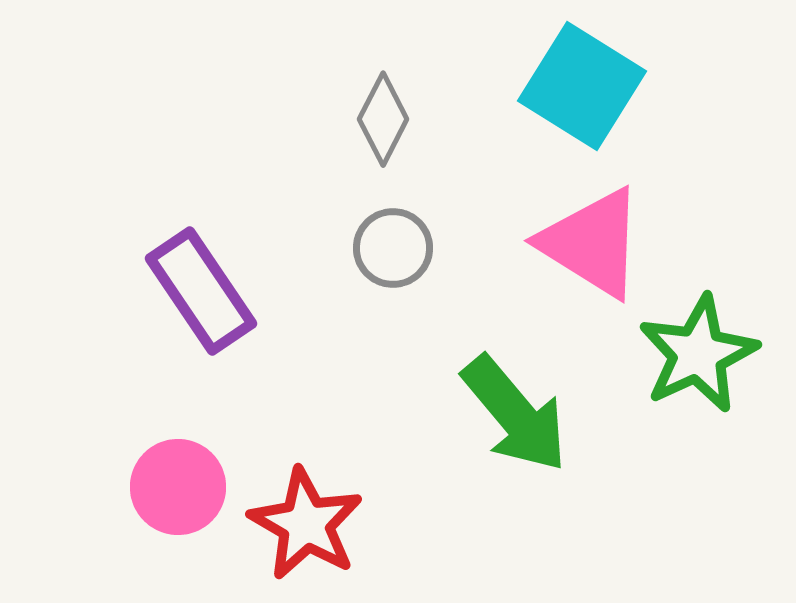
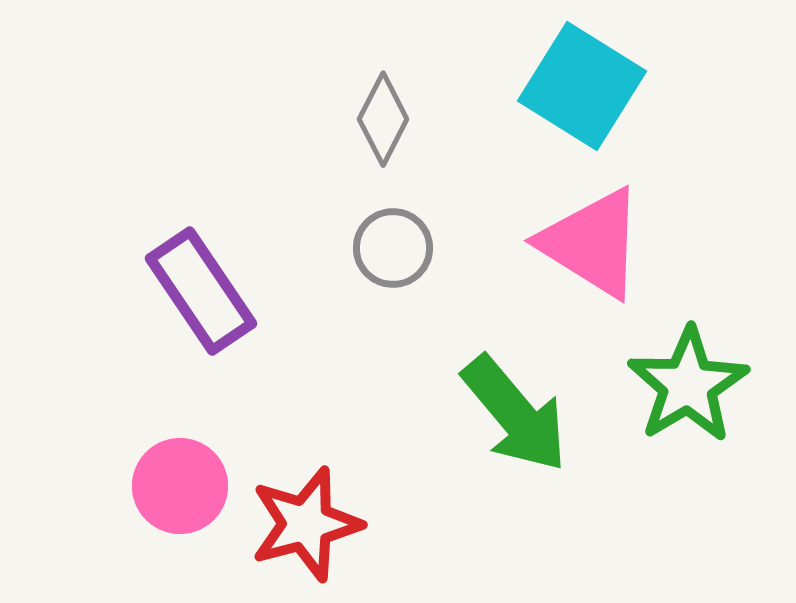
green star: moved 10 px left, 31 px down; rotated 6 degrees counterclockwise
pink circle: moved 2 px right, 1 px up
red star: rotated 27 degrees clockwise
